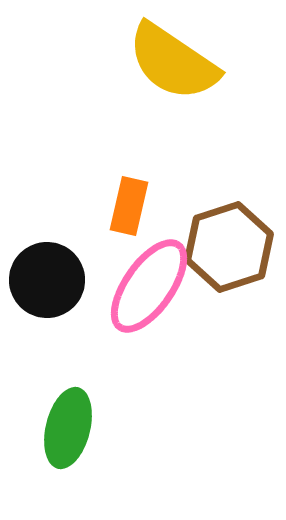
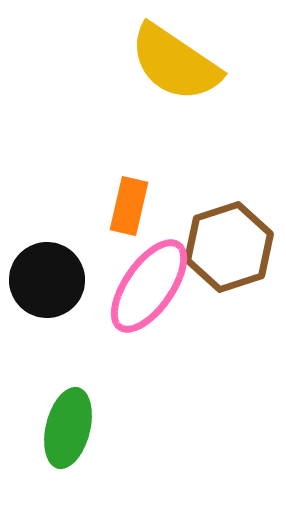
yellow semicircle: moved 2 px right, 1 px down
